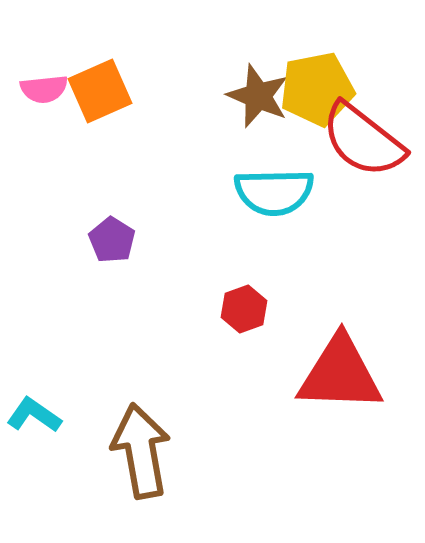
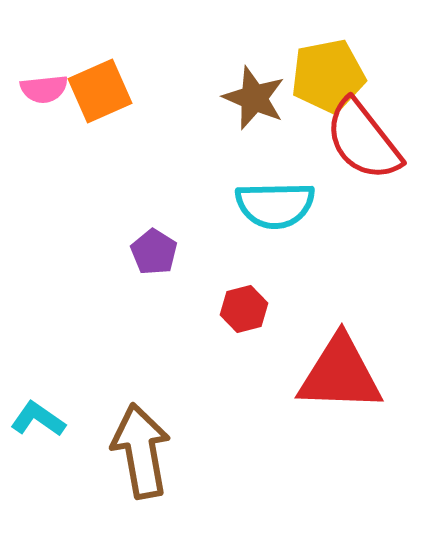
yellow pentagon: moved 11 px right, 13 px up
brown star: moved 4 px left, 2 px down
red semicircle: rotated 14 degrees clockwise
cyan semicircle: moved 1 px right, 13 px down
purple pentagon: moved 42 px right, 12 px down
red hexagon: rotated 6 degrees clockwise
cyan L-shape: moved 4 px right, 4 px down
